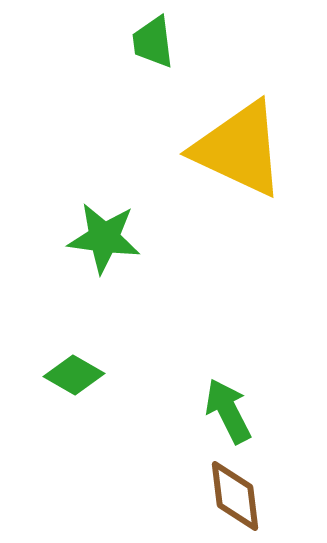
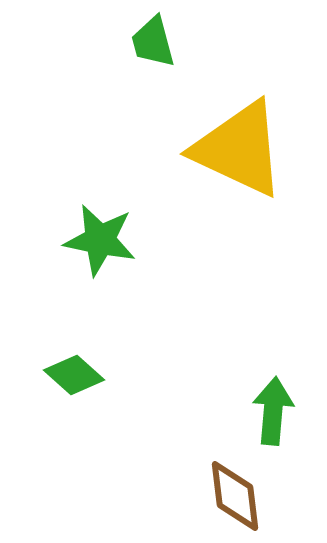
green trapezoid: rotated 8 degrees counterclockwise
green star: moved 4 px left, 2 px down; rotated 4 degrees clockwise
green diamond: rotated 12 degrees clockwise
green arrow: moved 45 px right; rotated 32 degrees clockwise
